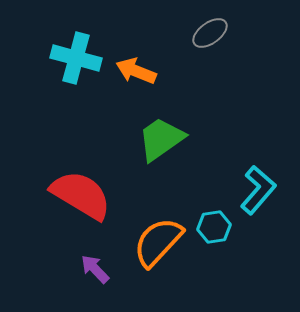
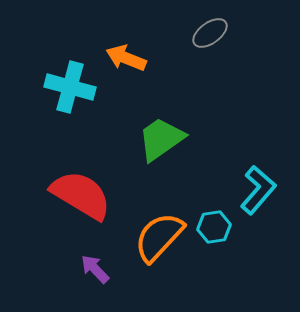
cyan cross: moved 6 px left, 29 px down
orange arrow: moved 10 px left, 13 px up
orange semicircle: moved 1 px right, 5 px up
